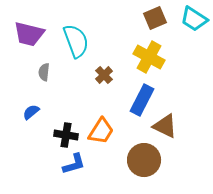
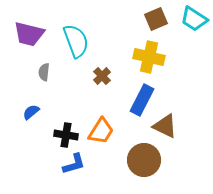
brown square: moved 1 px right, 1 px down
yellow cross: rotated 16 degrees counterclockwise
brown cross: moved 2 px left, 1 px down
